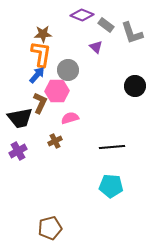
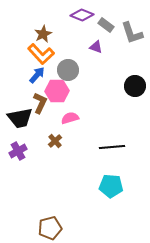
brown star: rotated 24 degrees counterclockwise
purple triangle: rotated 24 degrees counterclockwise
orange L-shape: rotated 128 degrees clockwise
brown cross: rotated 16 degrees counterclockwise
